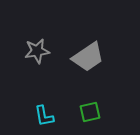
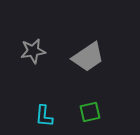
gray star: moved 4 px left
cyan L-shape: rotated 15 degrees clockwise
